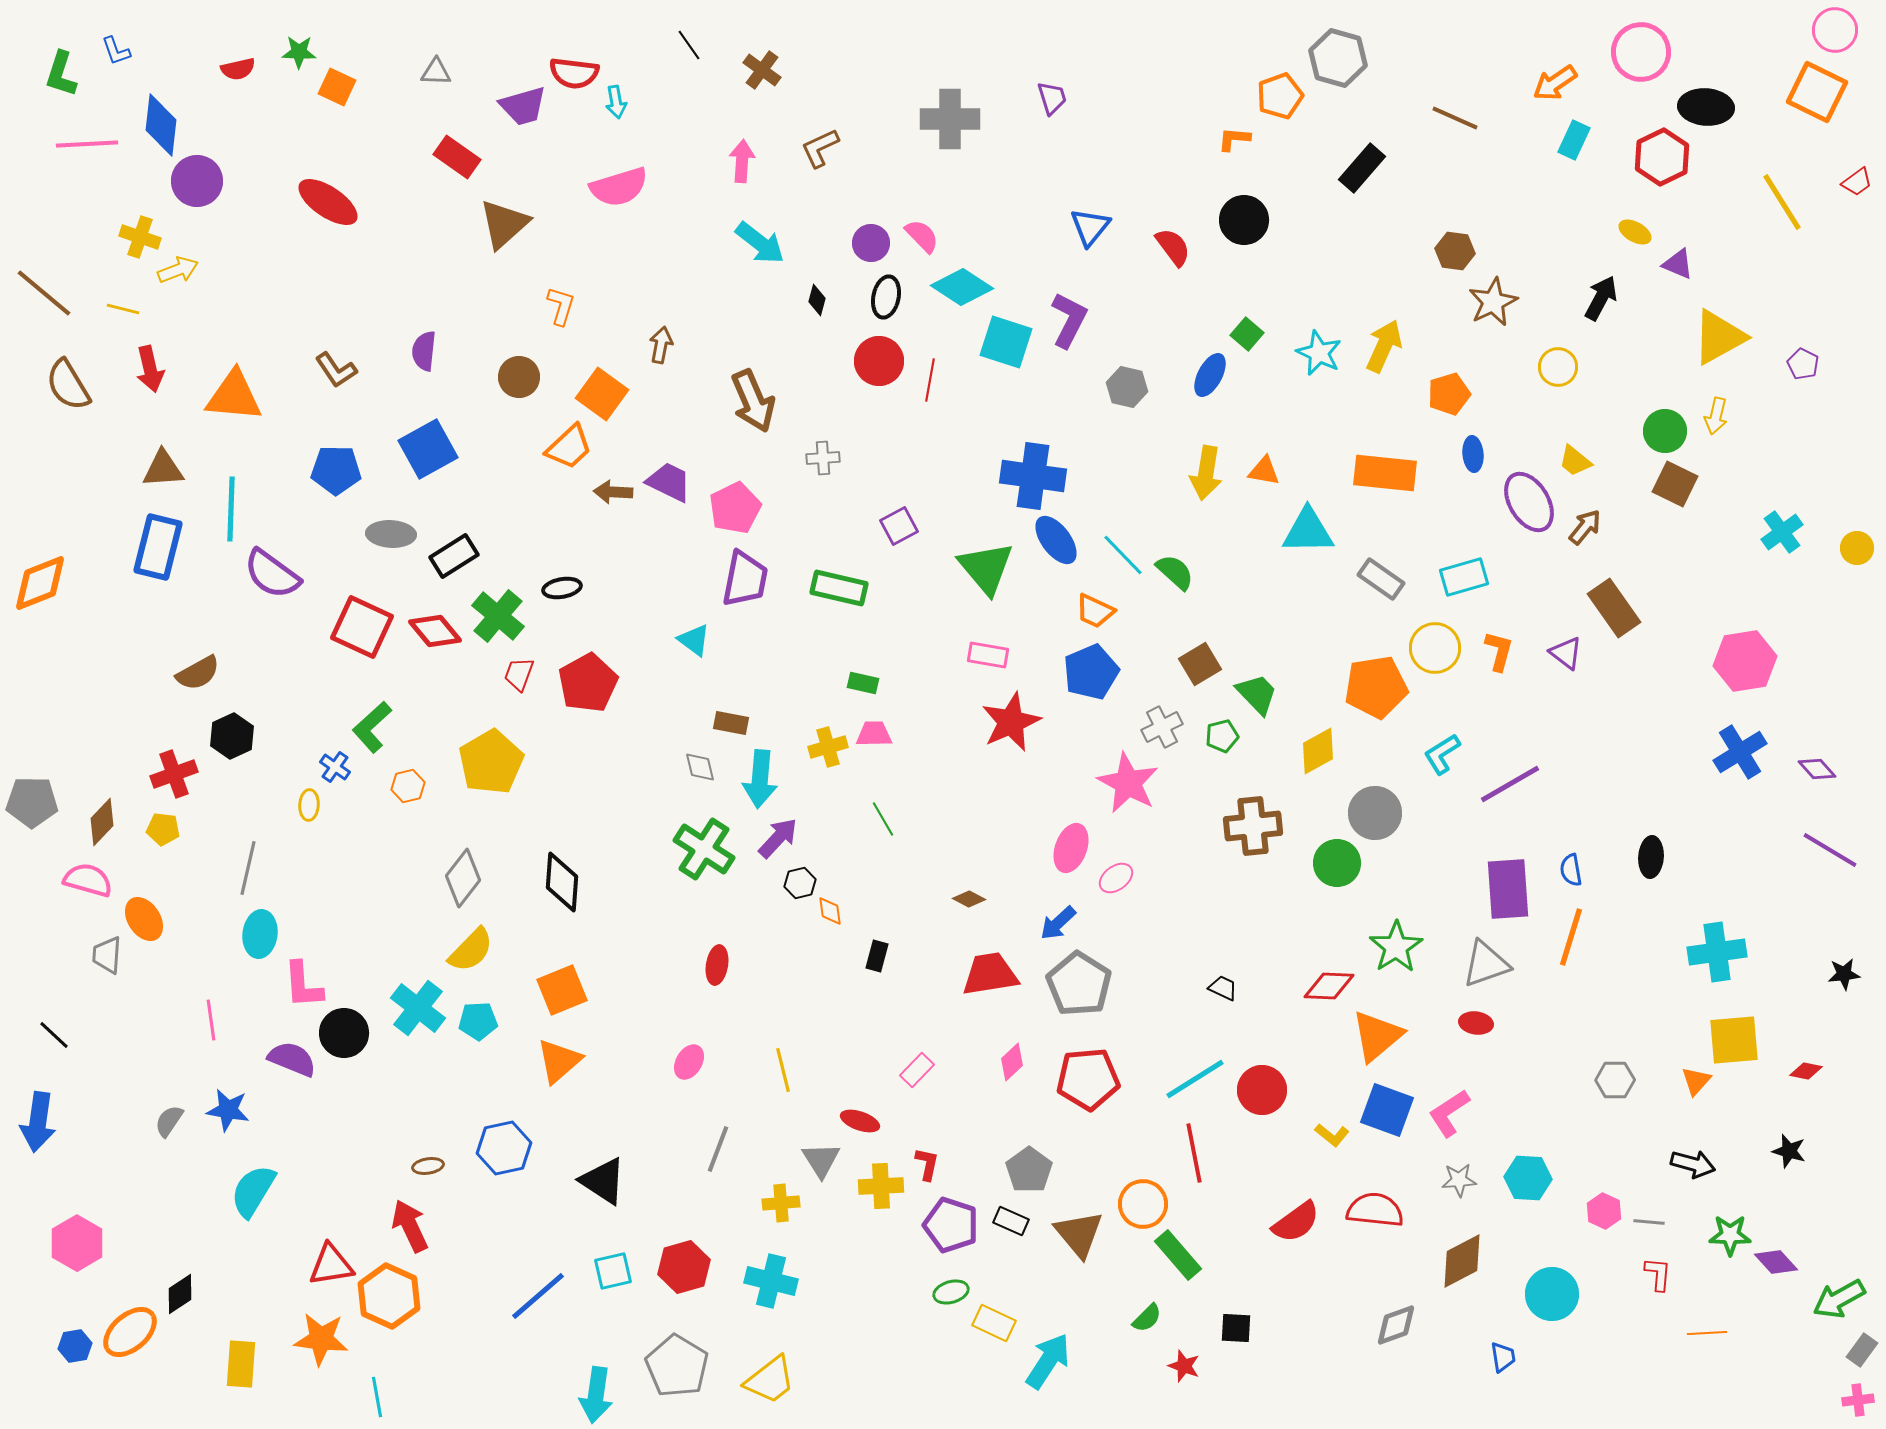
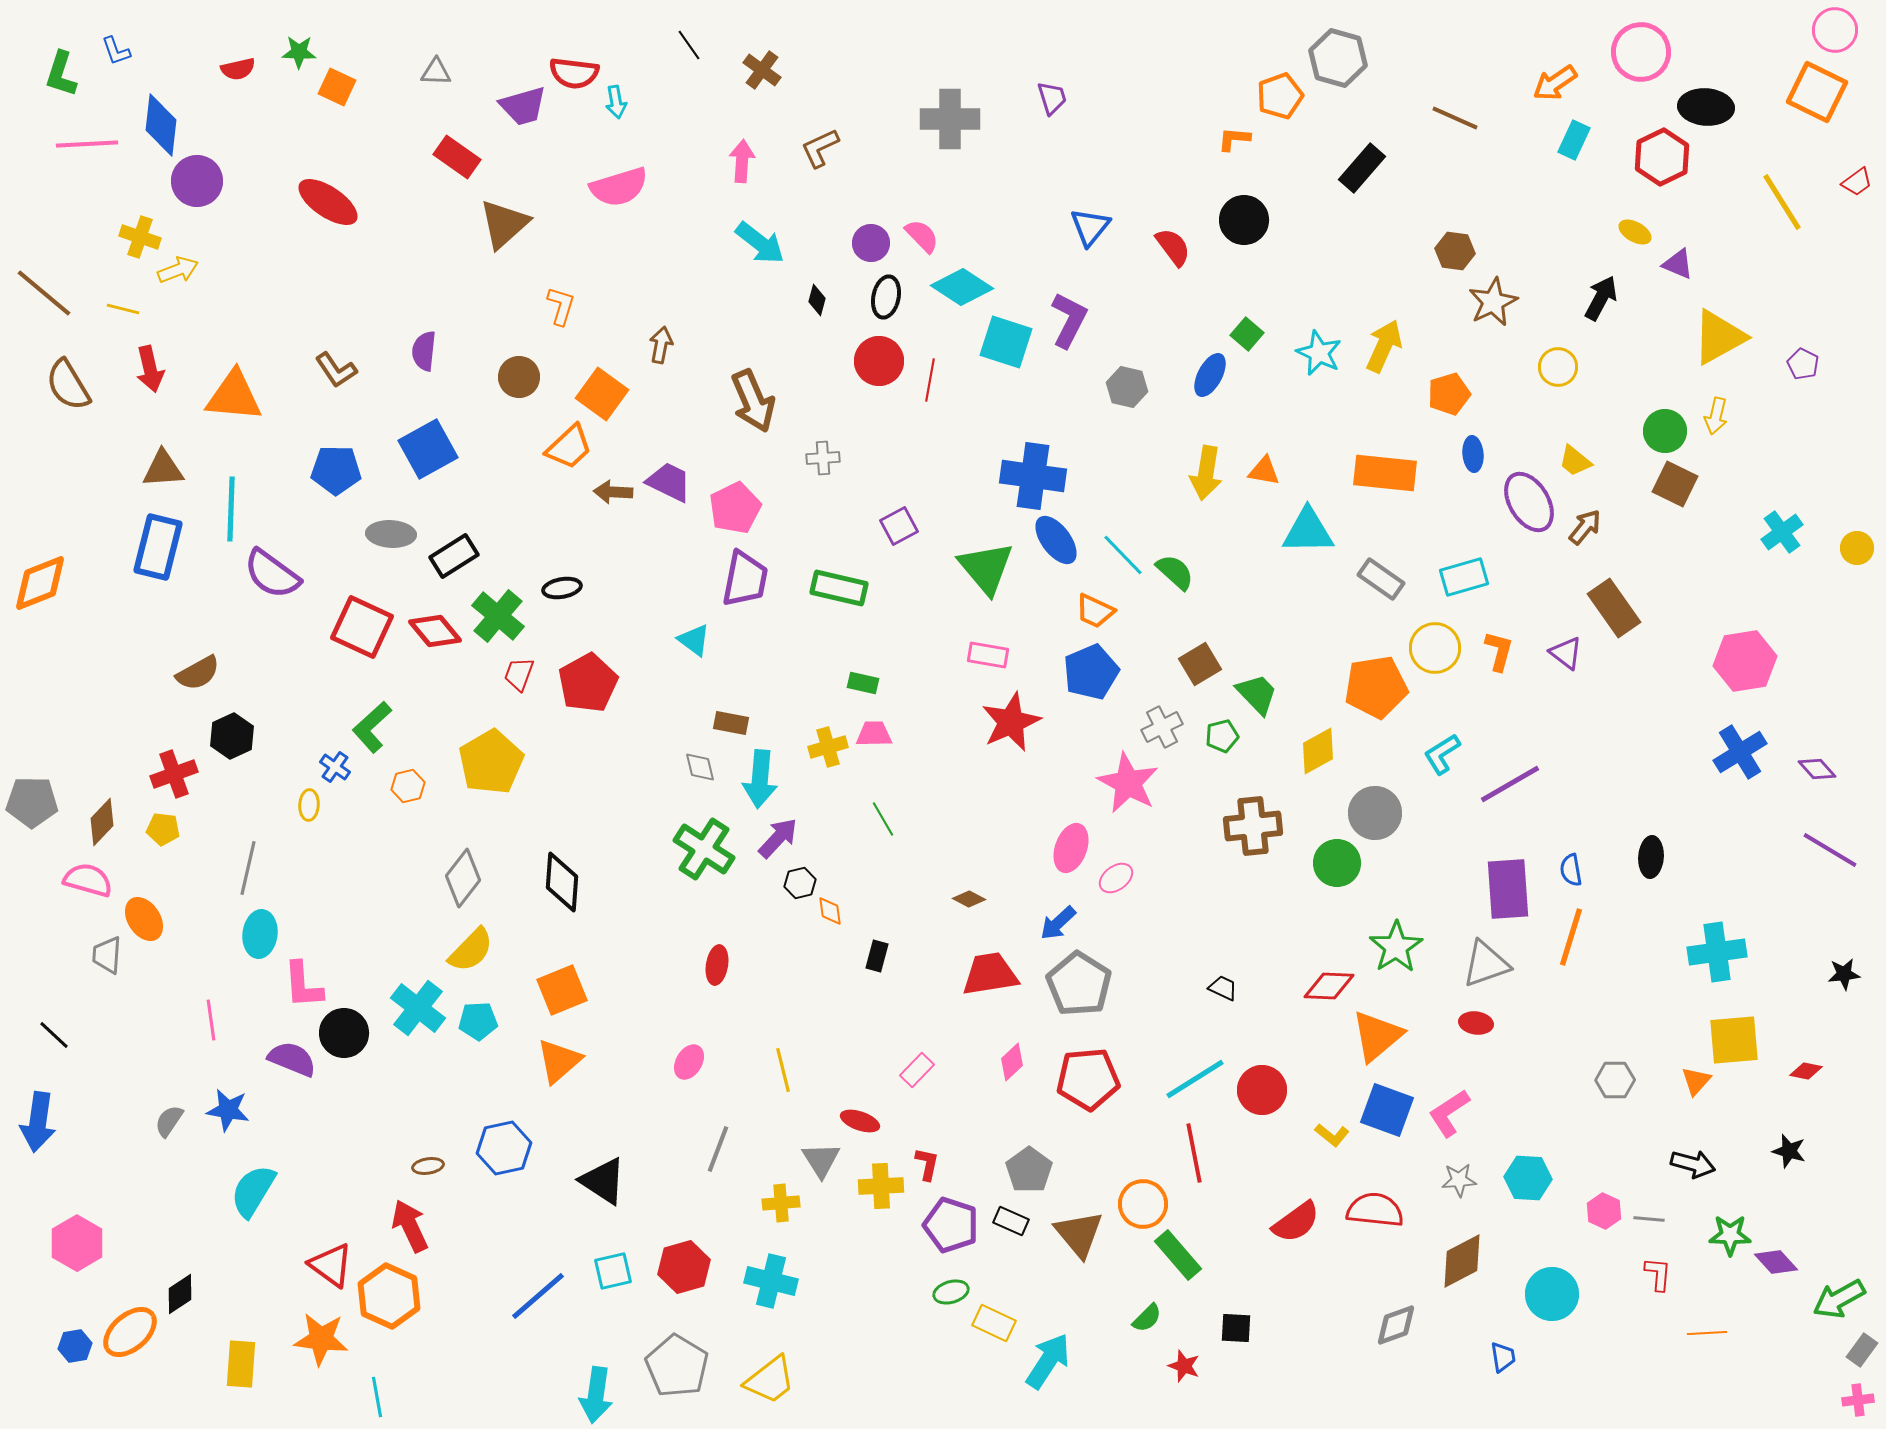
gray line at (1649, 1222): moved 3 px up
red triangle at (331, 1265): rotated 45 degrees clockwise
